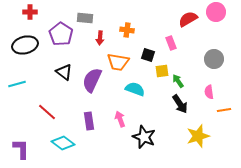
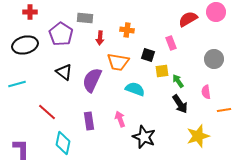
pink semicircle: moved 3 px left
cyan diamond: rotated 65 degrees clockwise
